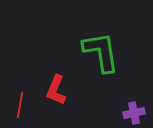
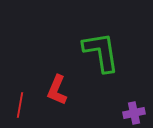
red L-shape: moved 1 px right
